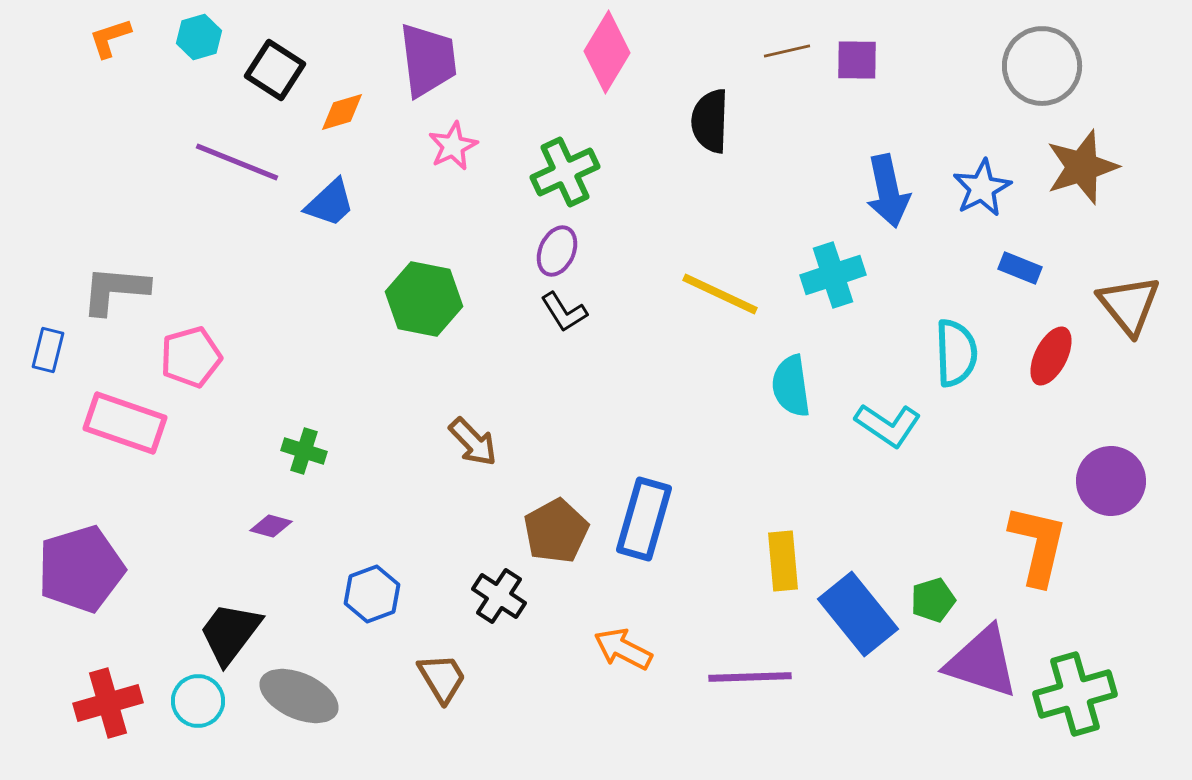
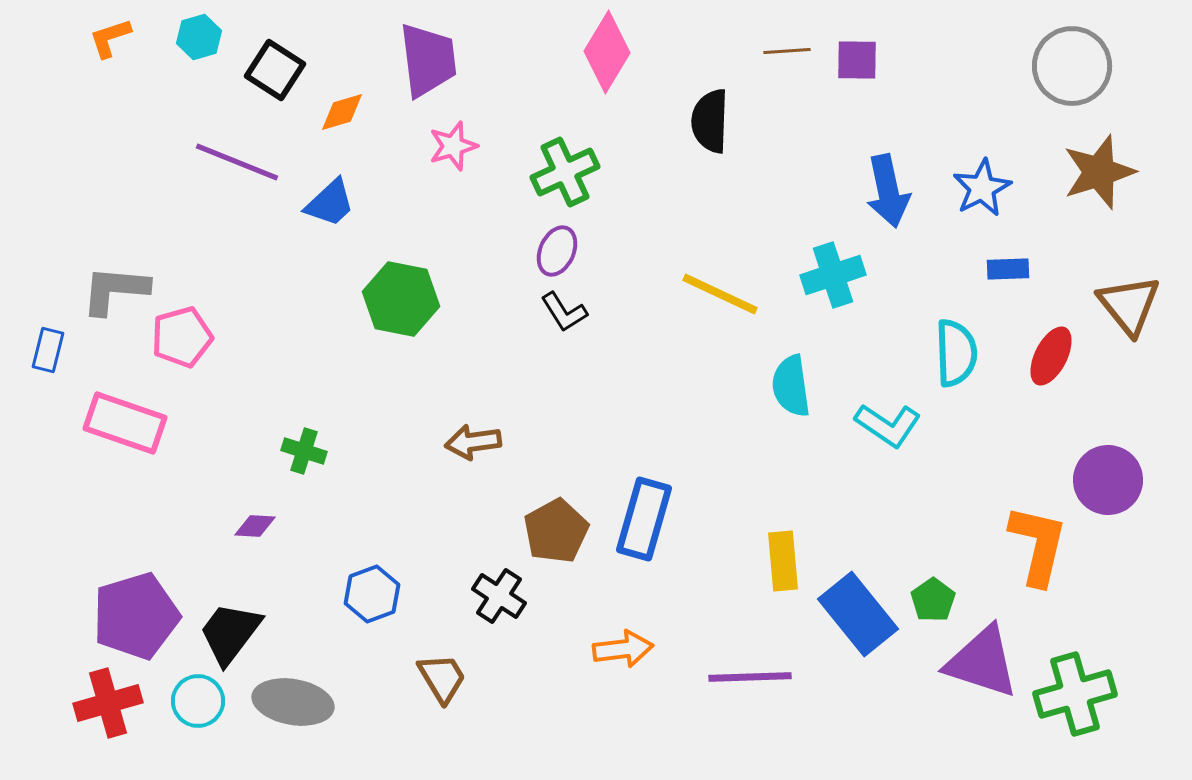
brown line at (787, 51): rotated 9 degrees clockwise
gray circle at (1042, 66): moved 30 px right
pink star at (453, 146): rotated 9 degrees clockwise
brown star at (1082, 167): moved 17 px right, 5 px down
blue rectangle at (1020, 268): moved 12 px left, 1 px down; rotated 24 degrees counterclockwise
green hexagon at (424, 299): moved 23 px left
pink pentagon at (191, 357): moved 9 px left, 20 px up
brown arrow at (473, 442): rotated 126 degrees clockwise
purple circle at (1111, 481): moved 3 px left, 1 px up
purple diamond at (271, 526): moved 16 px left; rotated 12 degrees counterclockwise
purple pentagon at (81, 569): moved 55 px right, 47 px down
green pentagon at (933, 600): rotated 18 degrees counterclockwise
orange arrow at (623, 649): rotated 146 degrees clockwise
gray ellipse at (299, 696): moved 6 px left, 6 px down; rotated 14 degrees counterclockwise
